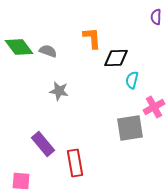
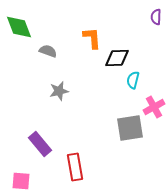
green diamond: moved 20 px up; rotated 16 degrees clockwise
black diamond: moved 1 px right
cyan semicircle: moved 1 px right
gray star: rotated 24 degrees counterclockwise
purple rectangle: moved 3 px left
red rectangle: moved 4 px down
